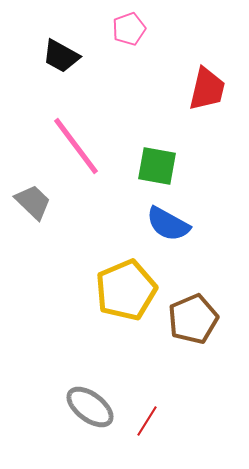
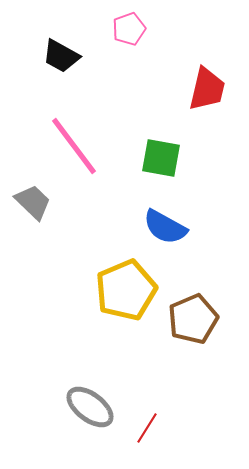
pink line: moved 2 px left
green square: moved 4 px right, 8 px up
blue semicircle: moved 3 px left, 3 px down
red line: moved 7 px down
